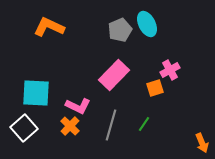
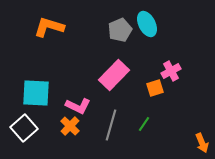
orange L-shape: rotated 8 degrees counterclockwise
pink cross: moved 1 px right, 1 px down
